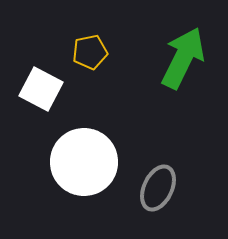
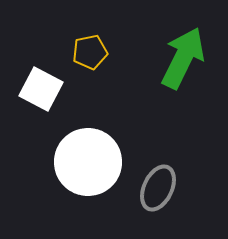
white circle: moved 4 px right
